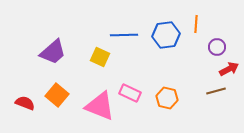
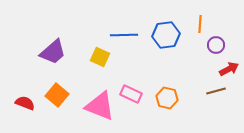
orange line: moved 4 px right
purple circle: moved 1 px left, 2 px up
pink rectangle: moved 1 px right, 1 px down
